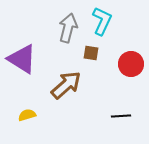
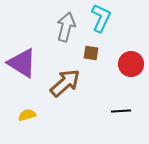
cyan L-shape: moved 1 px left, 3 px up
gray arrow: moved 2 px left, 1 px up
purple triangle: moved 4 px down
brown arrow: moved 1 px left, 2 px up
black line: moved 5 px up
